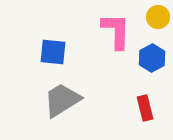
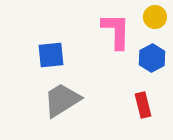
yellow circle: moved 3 px left
blue square: moved 2 px left, 3 px down; rotated 12 degrees counterclockwise
red rectangle: moved 2 px left, 3 px up
